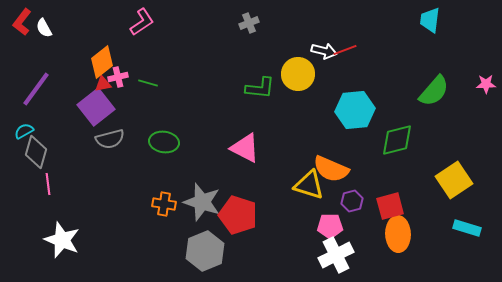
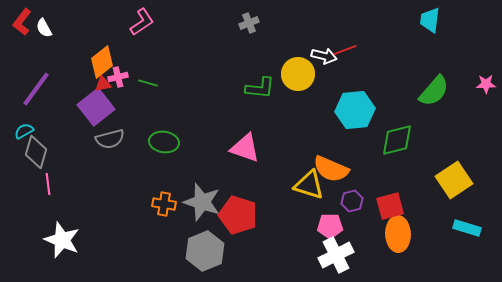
white arrow: moved 5 px down
pink triangle: rotated 8 degrees counterclockwise
